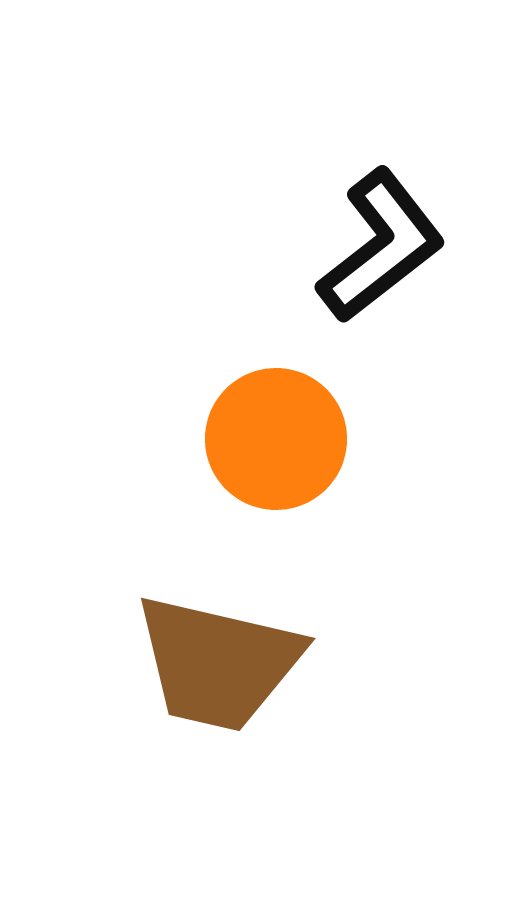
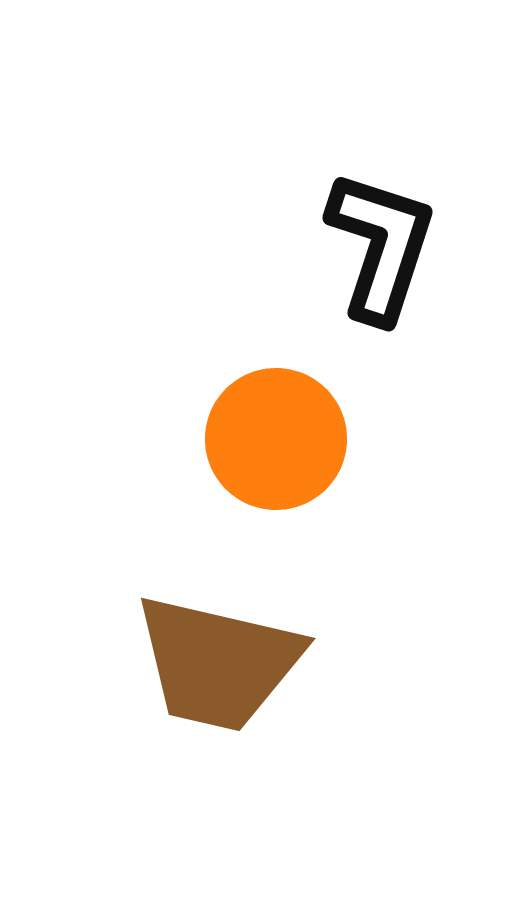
black L-shape: rotated 34 degrees counterclockwise
